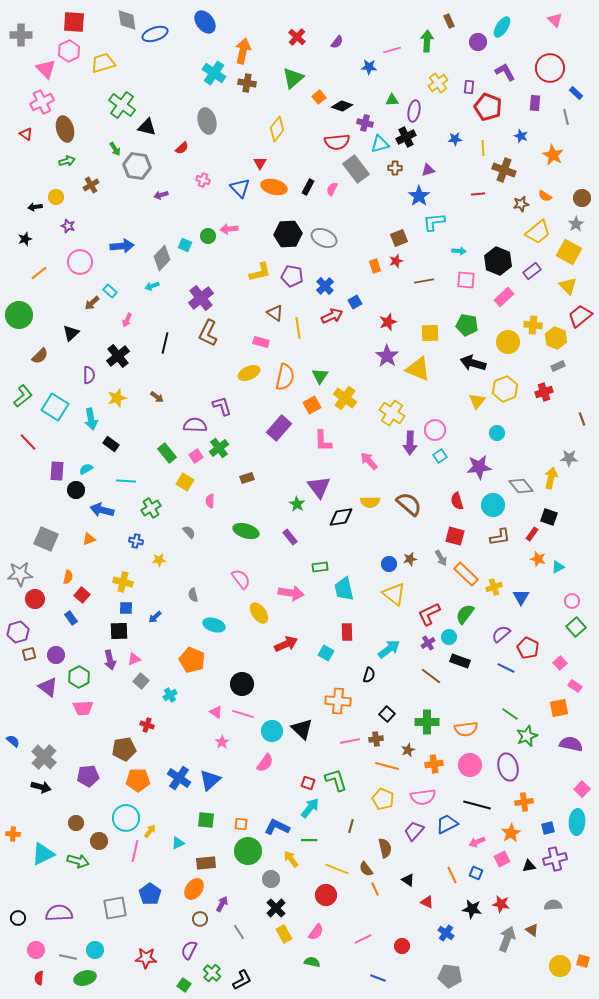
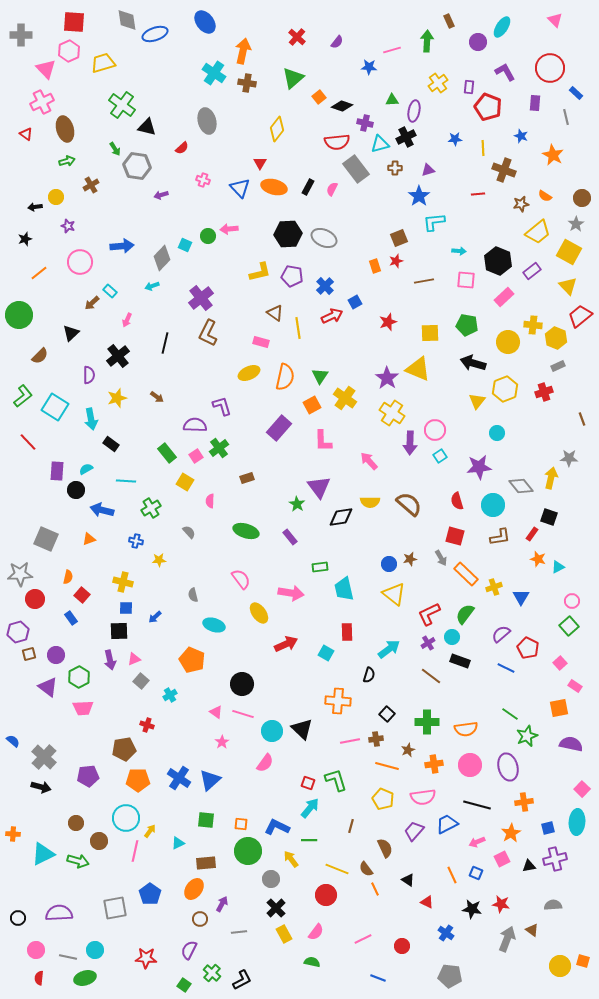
purple star at (387, 356): moved 22 px down
green square at (576, 627): moved 7 px left, 1 px up
cyan circle at (449, 637): moved 3 px right
brown semicircle at (385, 848): rotated 12 degrees counterclockwise
gray line at (239, 932): rotated 63 degrees counterclockwise
